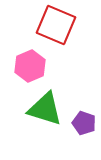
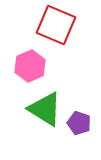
green triangle: rotated 15 degrees clockwise
purple pentagon: moved 5 px left
